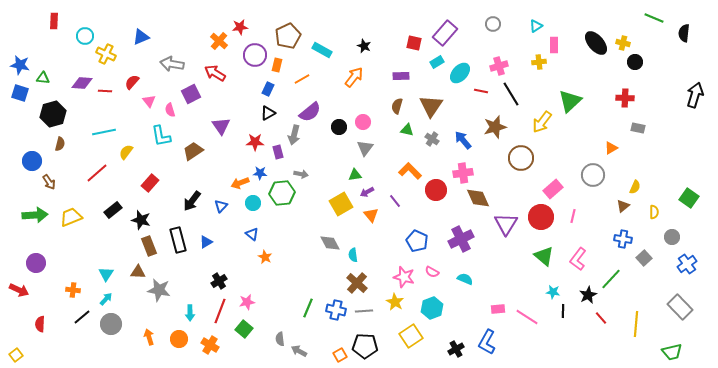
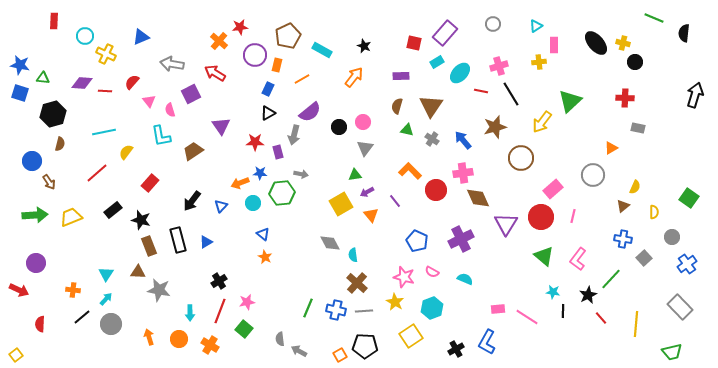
blue triangle at (252, 234): moved 11 px right
